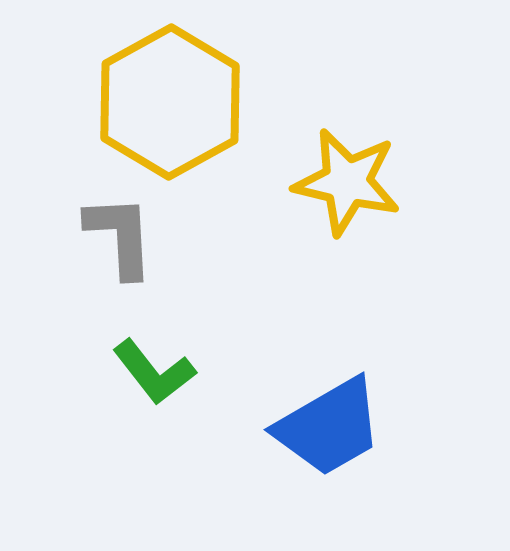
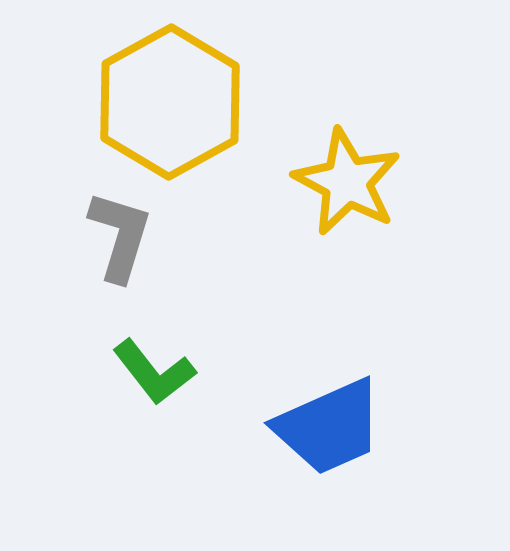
yellow star: rotated 15 degrees clockwise
gray L-shape: rotated 20 degrees clockwise
blue trapezoid: rotated 6 degrees clockwise
